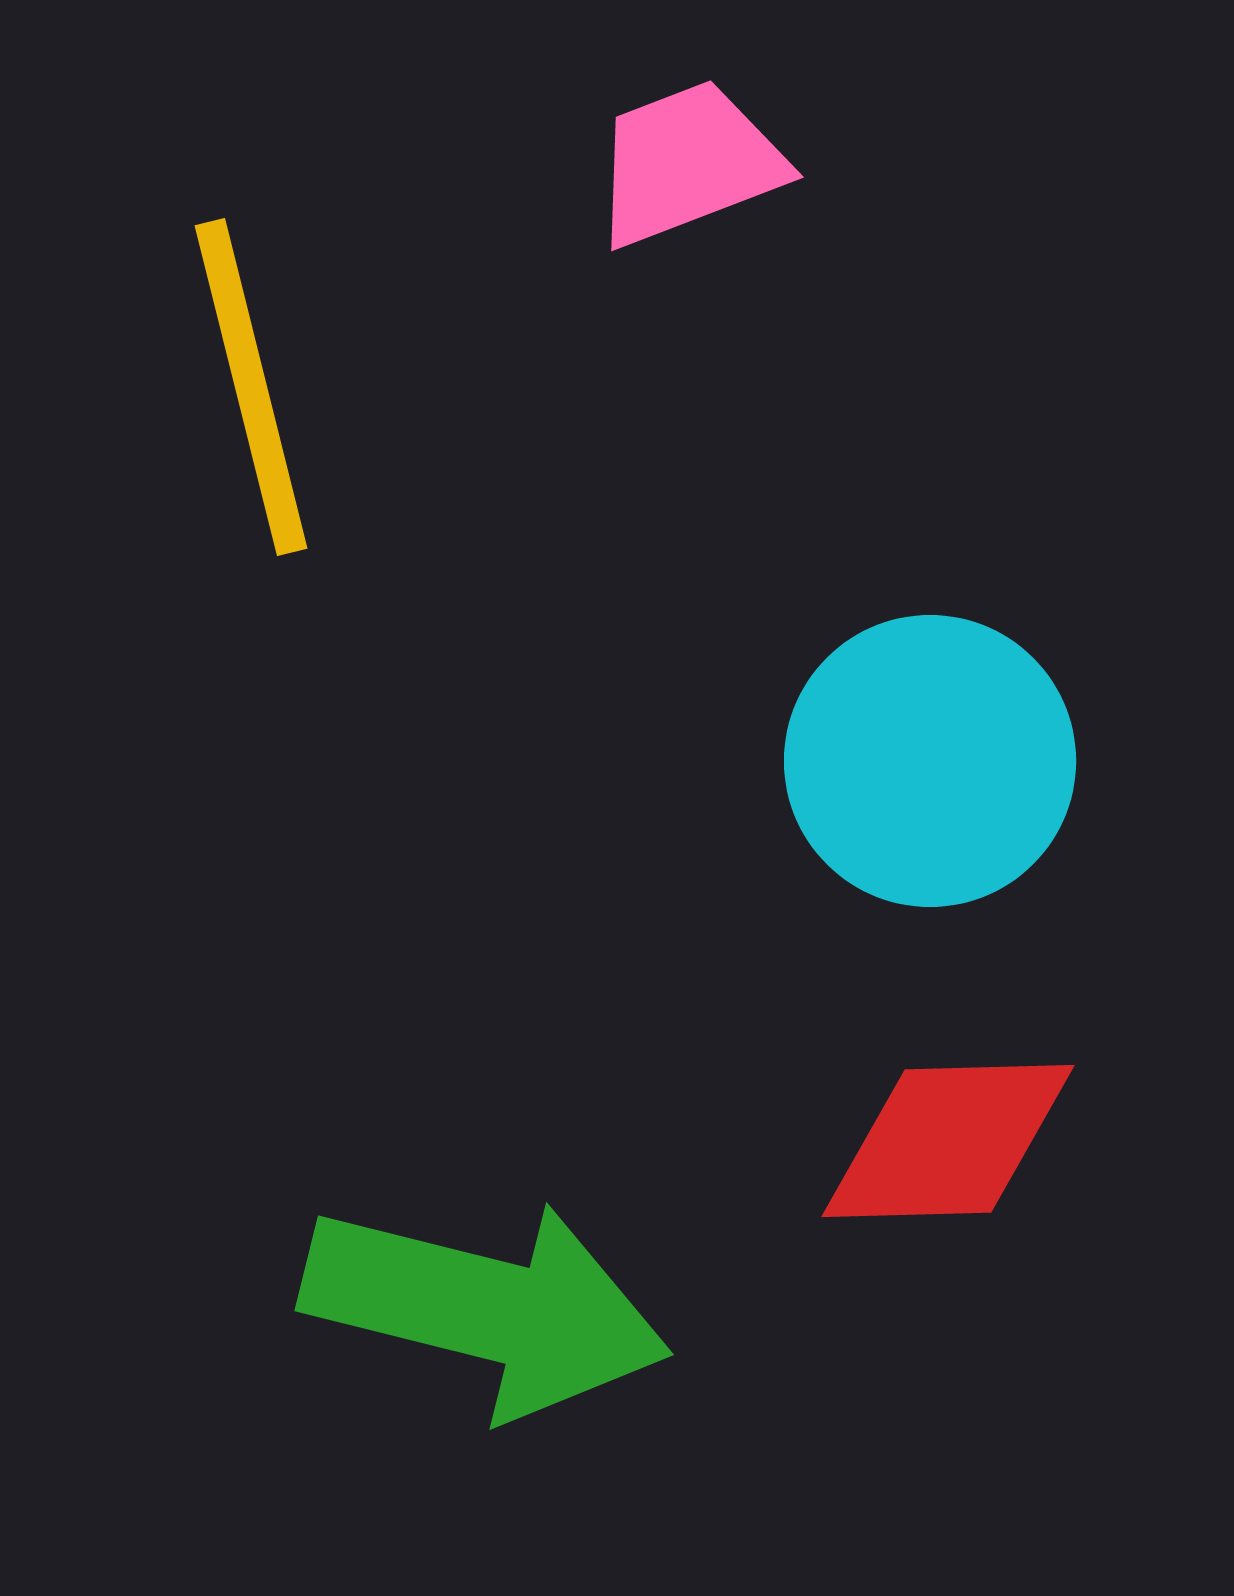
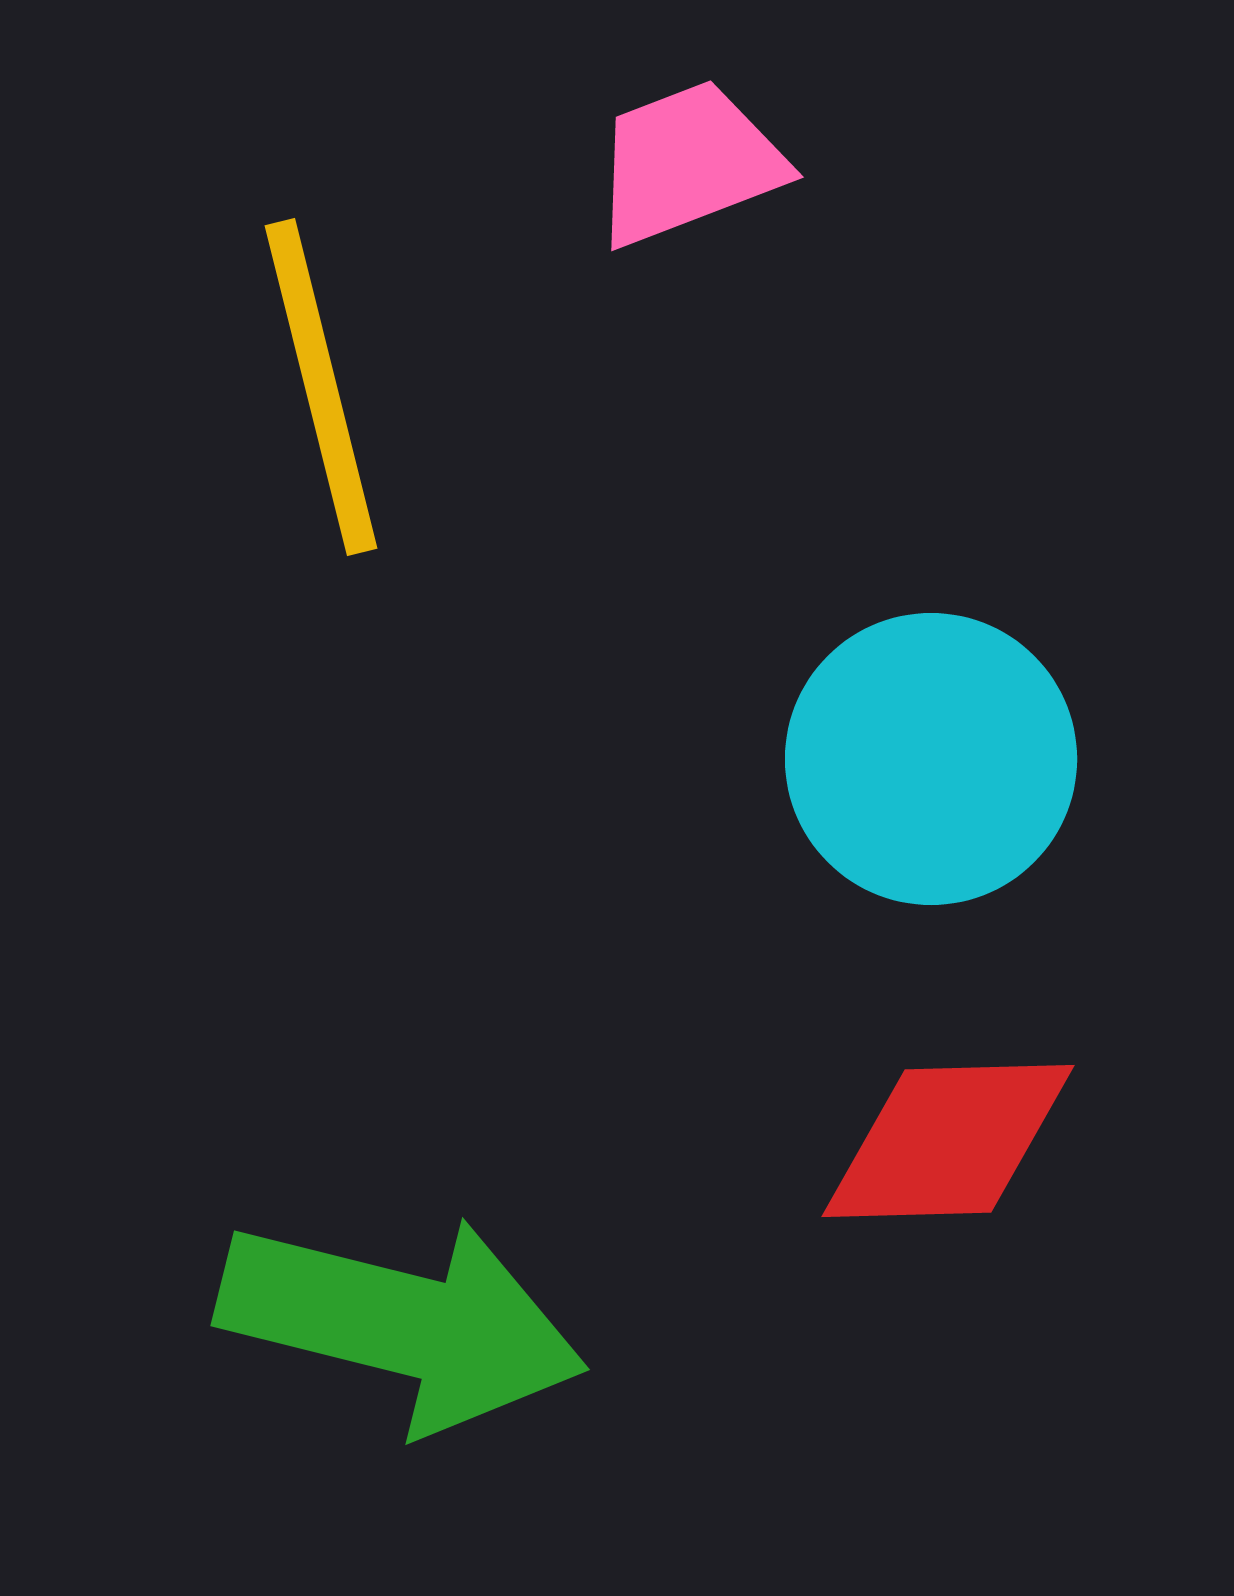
yellow line: moved 70 px right
cyan circle: moved 1 px right, 2 px up
green arrow: moved 84 px left, 15 px down
